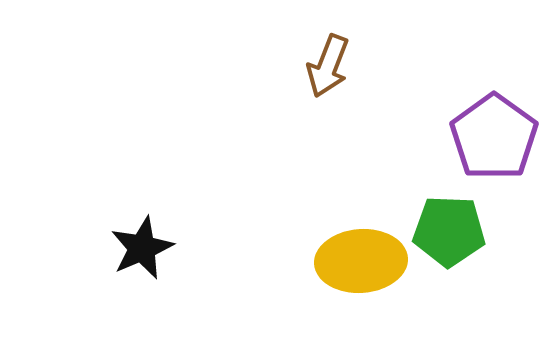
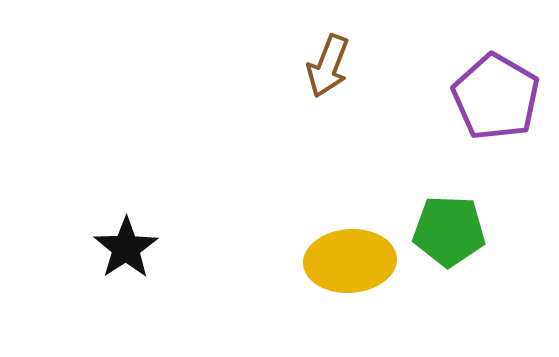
purple pentagon: moved 2 px right, 40 px up; rotated 6 degrees counterclockwise
black star: moved 16 px left; rotated 10 degrees counterclockwise
yellow ellipse: moved 11 px left
